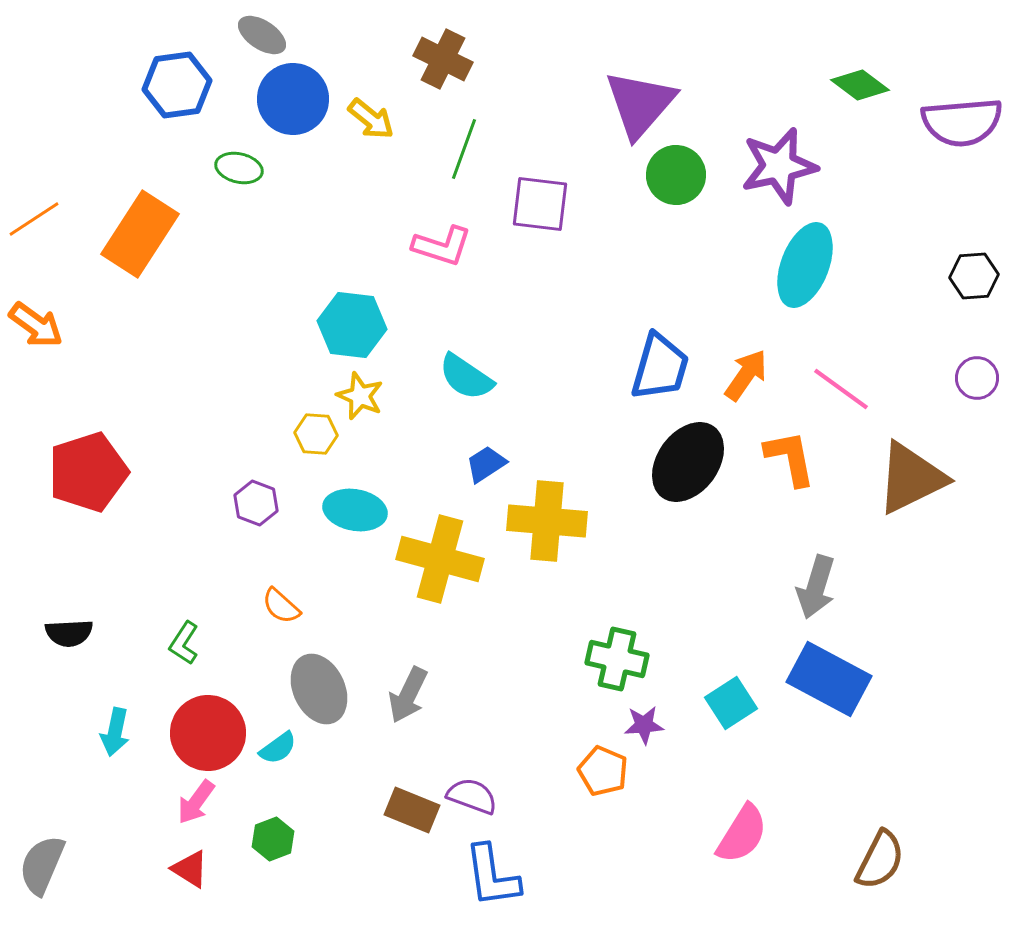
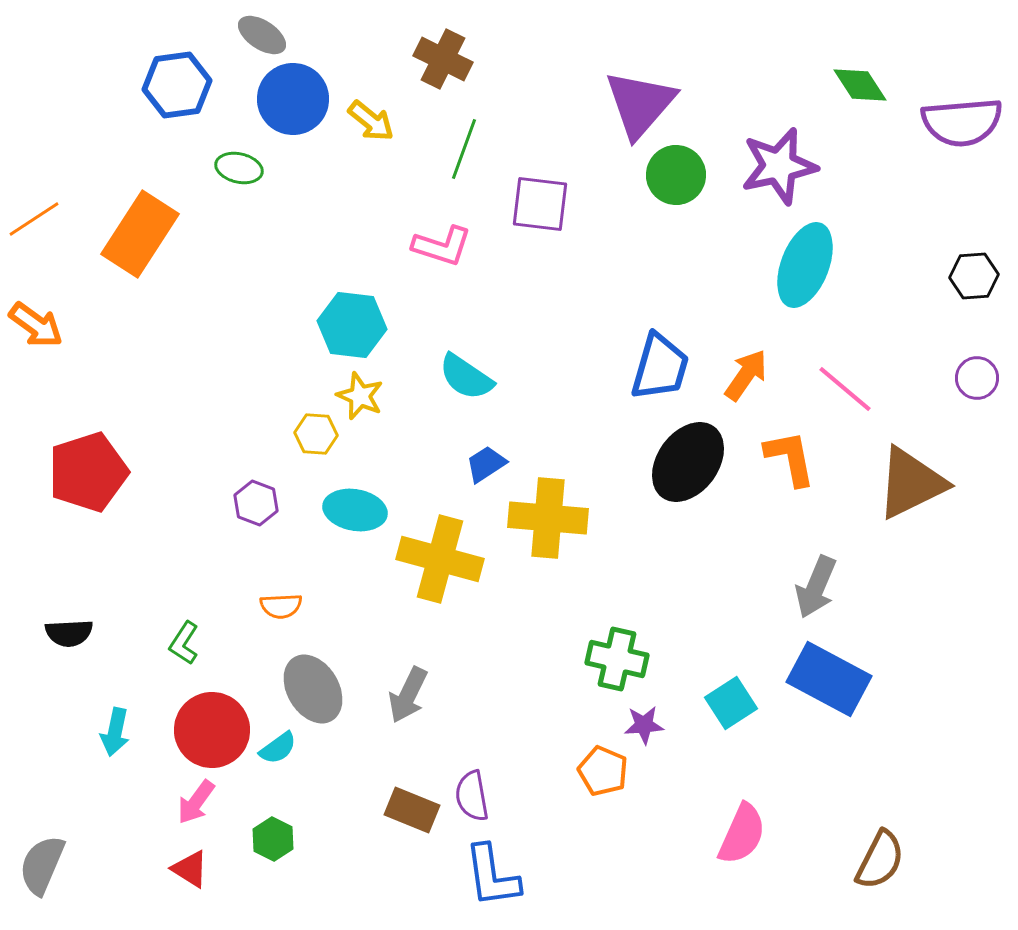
green diamond at (860, 85): rotated 20 degrees clockwise
yellow arrow at (371, 119): moved 2 px down
pink line at (841, 389): moved 4 px right; rotated 4 degrees clockwise
brown triangle at (911, 478): moved 5 px down
yellow cross at (547, 521): moved 1 px right, 3 px up
gray arrow at (816, 587): rotated 6 degrees clockwise
orange semicircle at (281, 606): rotated 45 degrees counterclockwise
gray ellipse at (319, 689): moved 6 px left; rotated 6 degrees counterclockwise
red circle at (208, 733): moved 4 px right, 3 px up
purple semicircle at (472, 796): rotated 120 degrees counterclockwise
pink semicircle at (742, 834): rotated 8 degrees counterclockwise
green hexagon at (273, 839): rotated 12 degrees counterclockwise
